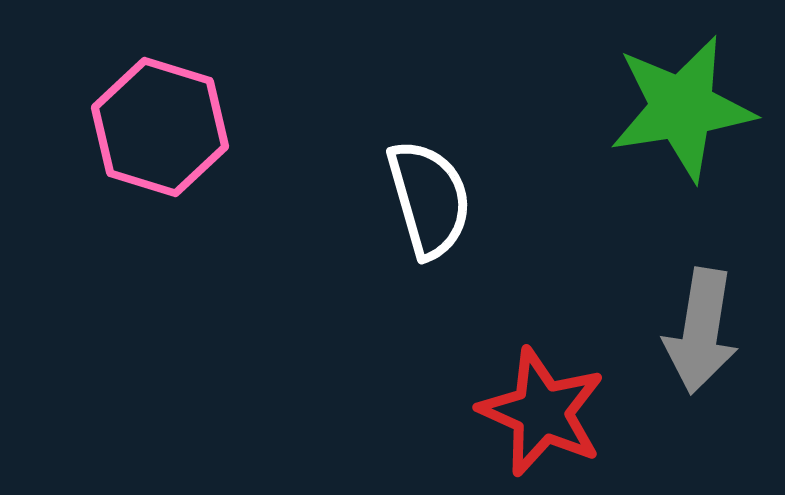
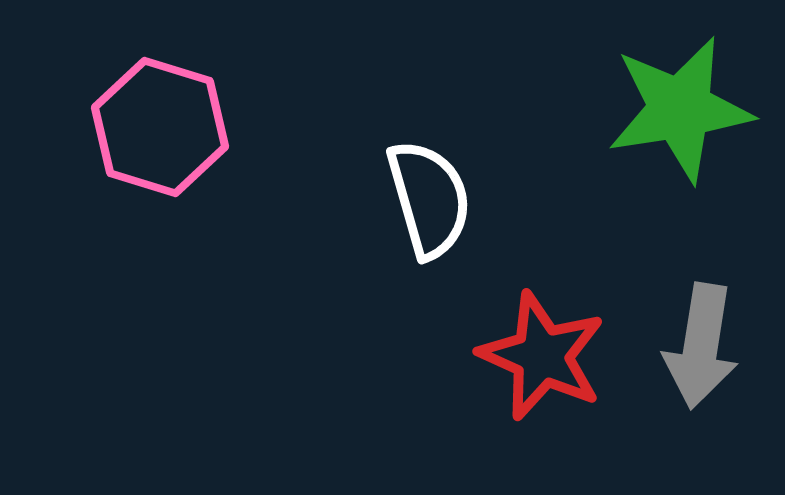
green star: moved 2 px left, 1 px down
gray arrow: moved 15 px down
red star: moved 56 px up
